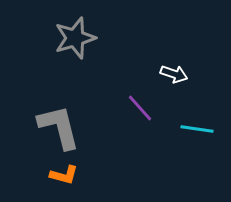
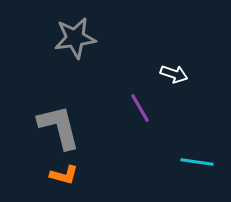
gray star: rotated 9 degrees clockwise
purple line: rotated 12 degrees clockwise
cyan line: moved 33 px down
